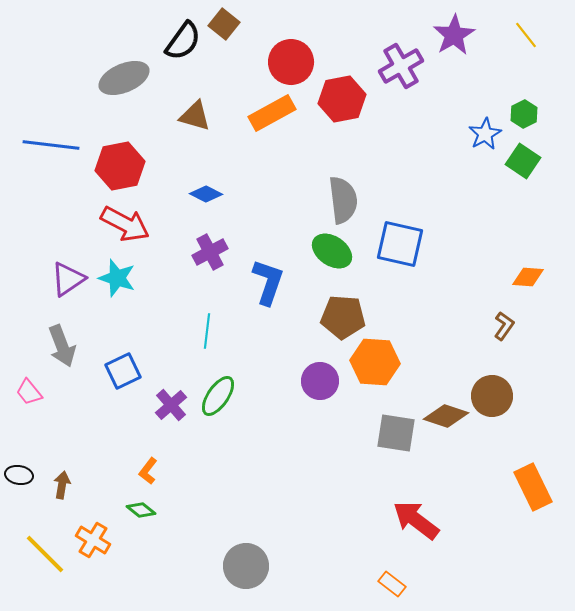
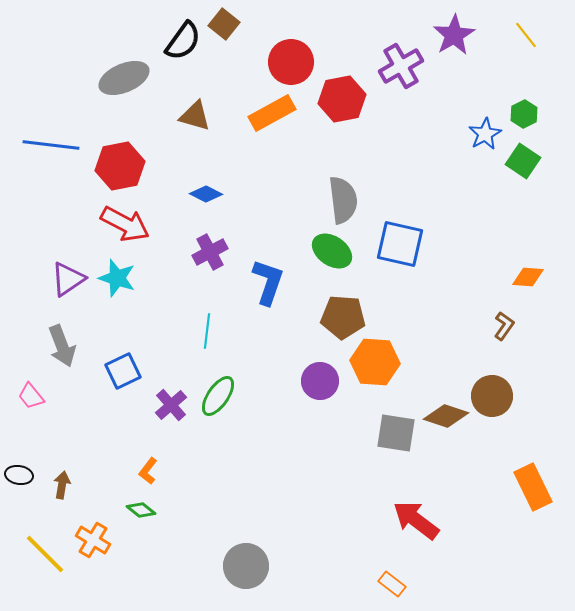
pink trapezoid at (29, 392): moved 2 px right, 4 px down
